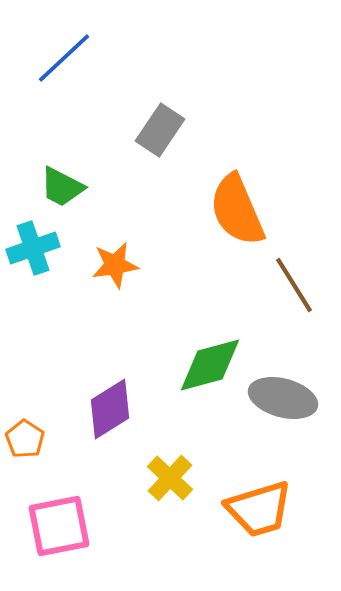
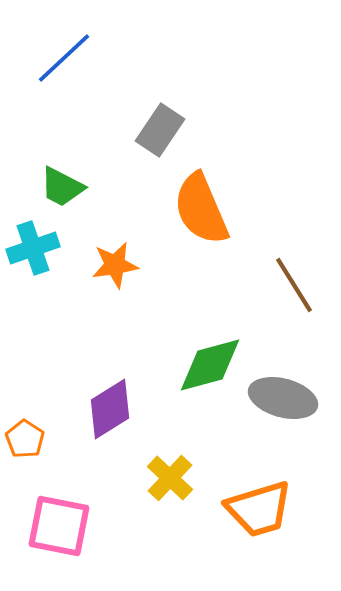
orange semicircle: moved 36 px left, 1 px up
pink square: rotated 22 degrees clockwise
